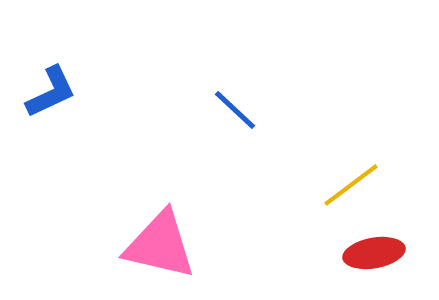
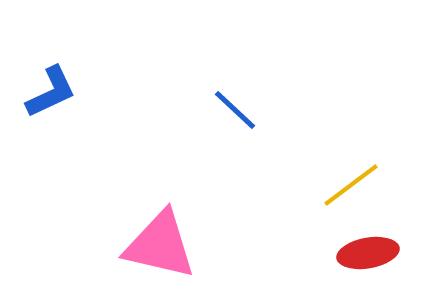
red ellipse: moved 6 px left
